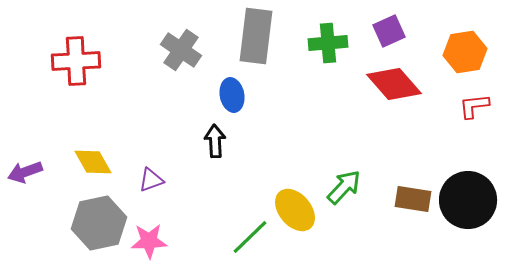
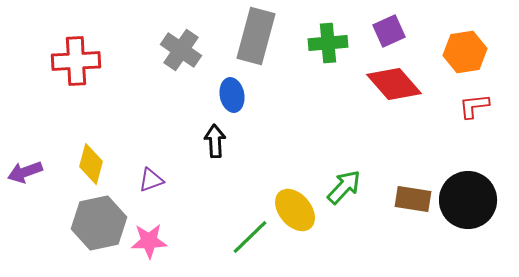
gray rectangle: rotated 8 degrees clockwise
yellow diamond: moved 2 px left, 2 px down; rotated 45 degrees clockwise
